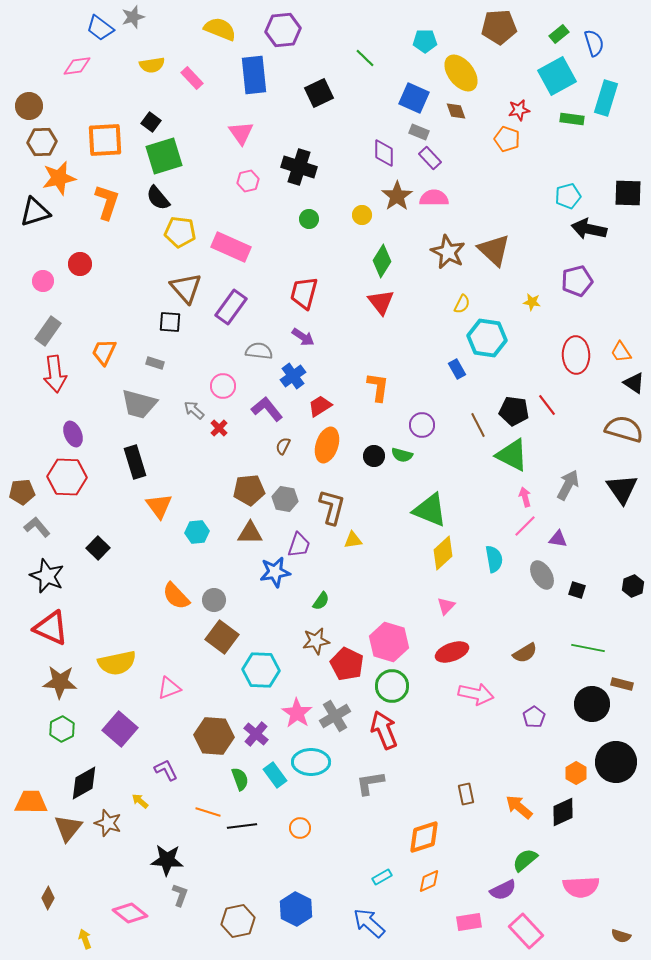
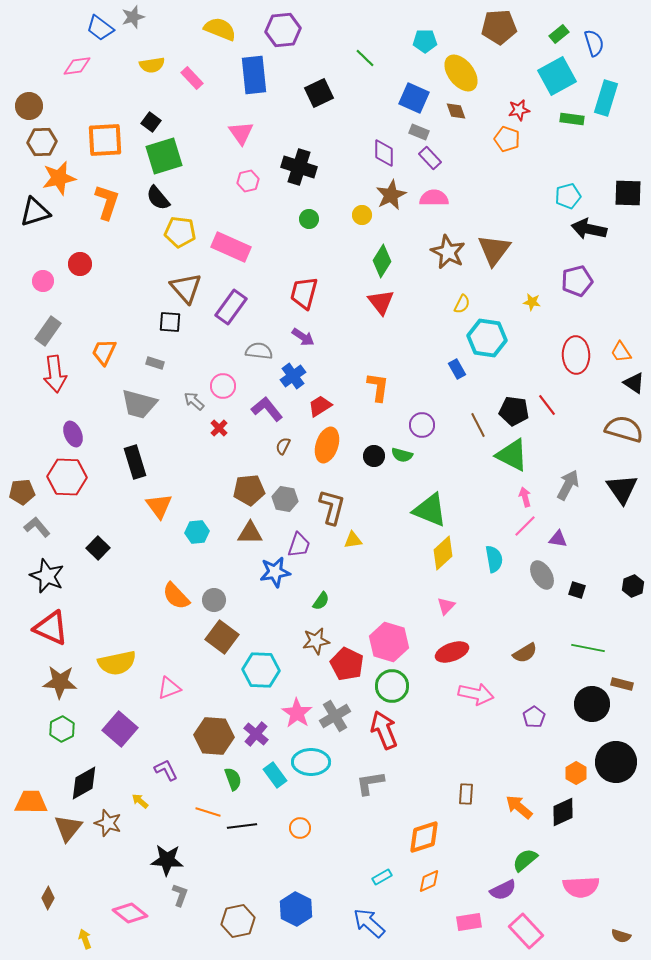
brown star at (397, 196): moved 6 px left, 1 px up; rotated 8 degrees clockwise
brown triangle at (494, 250): rotated 24 degrees clockwise
gray arrow at (194, 410): moved 9 px up
green semicircle at (240, 779): moved 7 px left
brown rectangle at (466, 794): rotated 15 degrees clockwise
